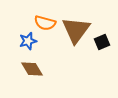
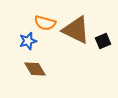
brown triangle: rotated 40 degrees counterclockwise
black square: moved 1 px right, 1 px up
brown diamond: moved 3 px right
